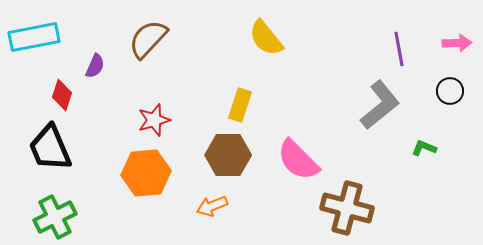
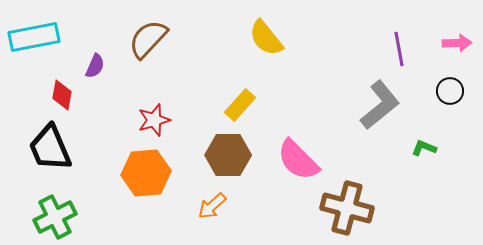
red diamond: rotated 8 degrees counterclockwise
yellow rectangle: rotated 24 degrees clockwise
orange arrow: rotated 20 degrees counterclockwise
